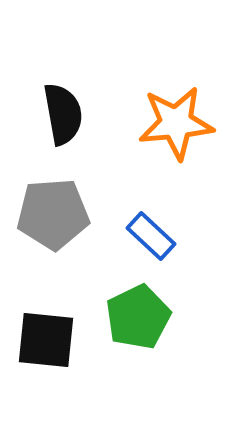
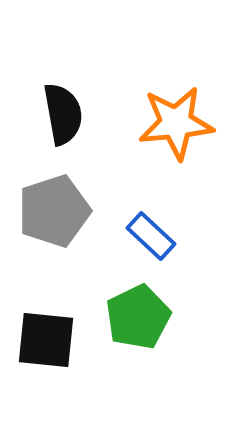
gray pentagon: moved 1 px right, 3 px up; rotated 14 degrees counterclockwise
